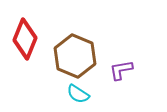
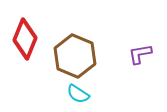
purple L-shape: moved 19 px right, 16 px up
